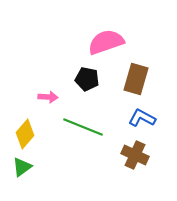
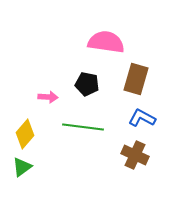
pink semicircle: rotated 27 degrees clockwise
black pentagon: moved 5 px down
green line: rotated 15 degrees counterclockwise
